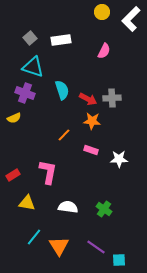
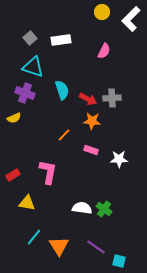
white semicircle: moved 14 px right, 1 px down
cyan square: moved 1 px down; rotated 16 degrees clockwise
